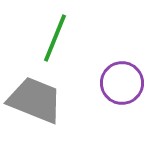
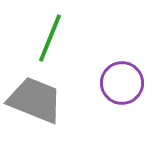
green line: moved 5 px left
